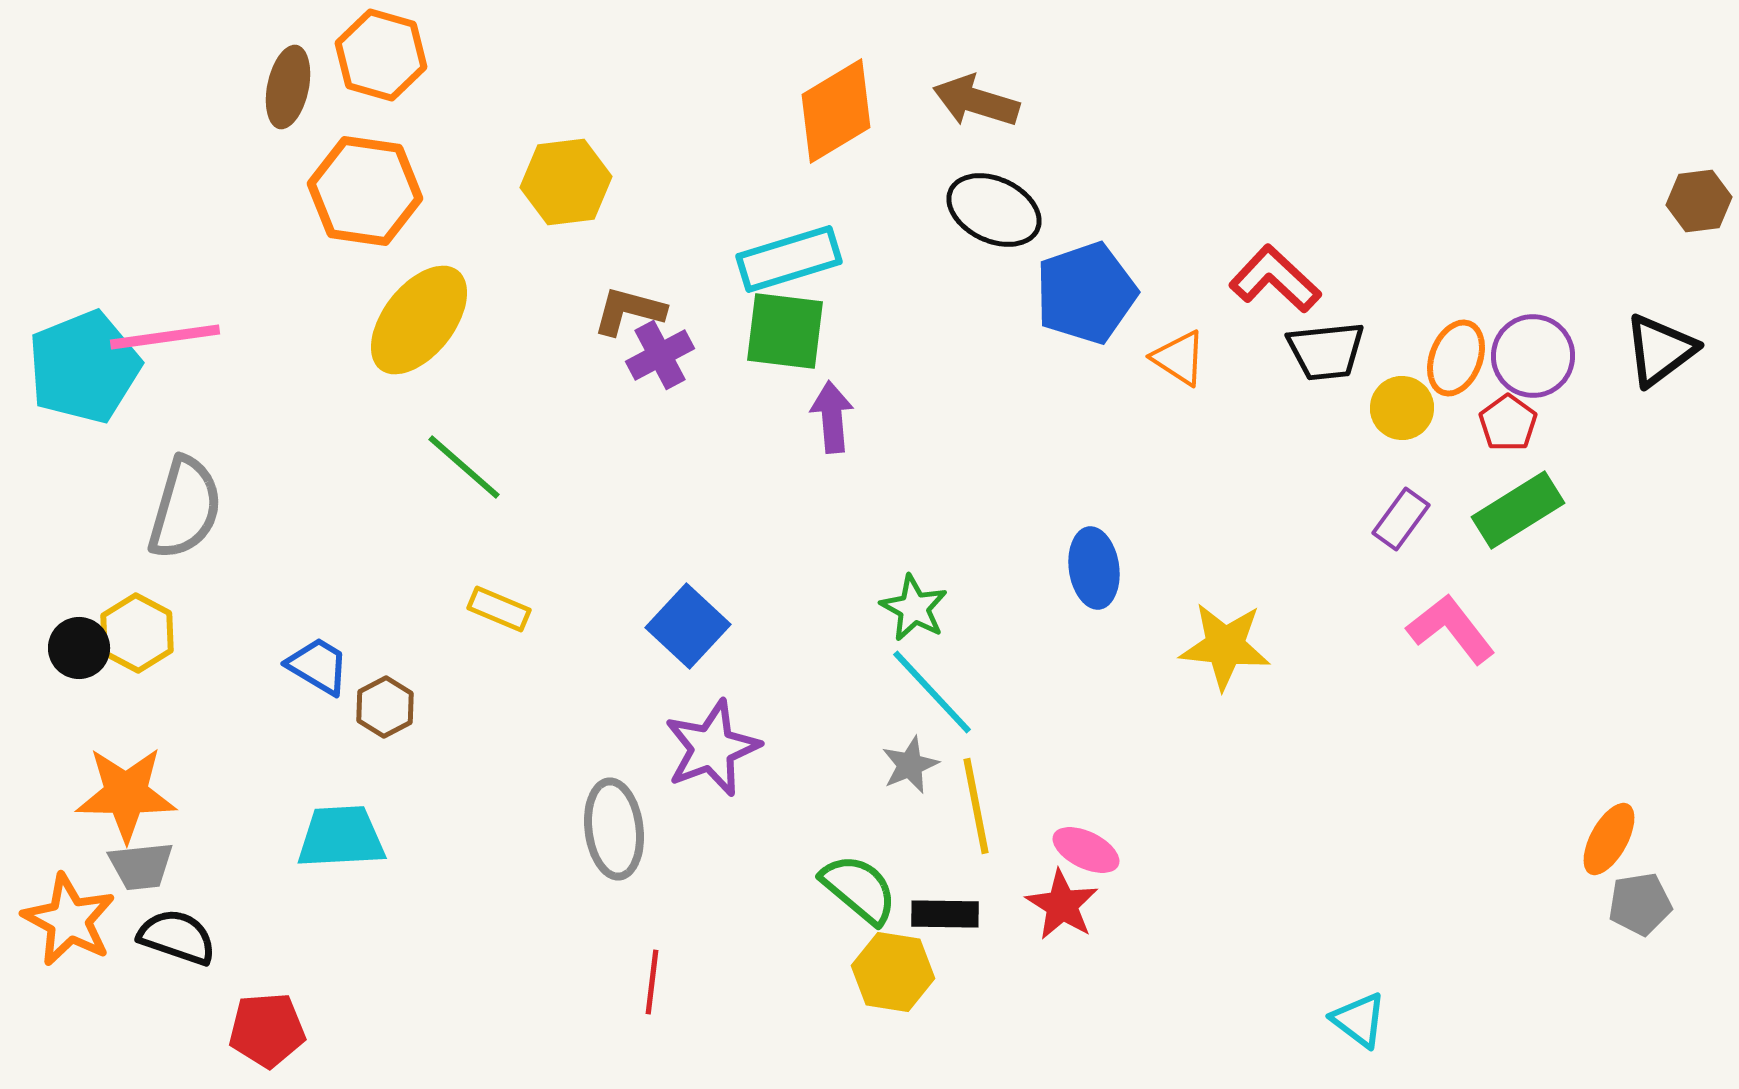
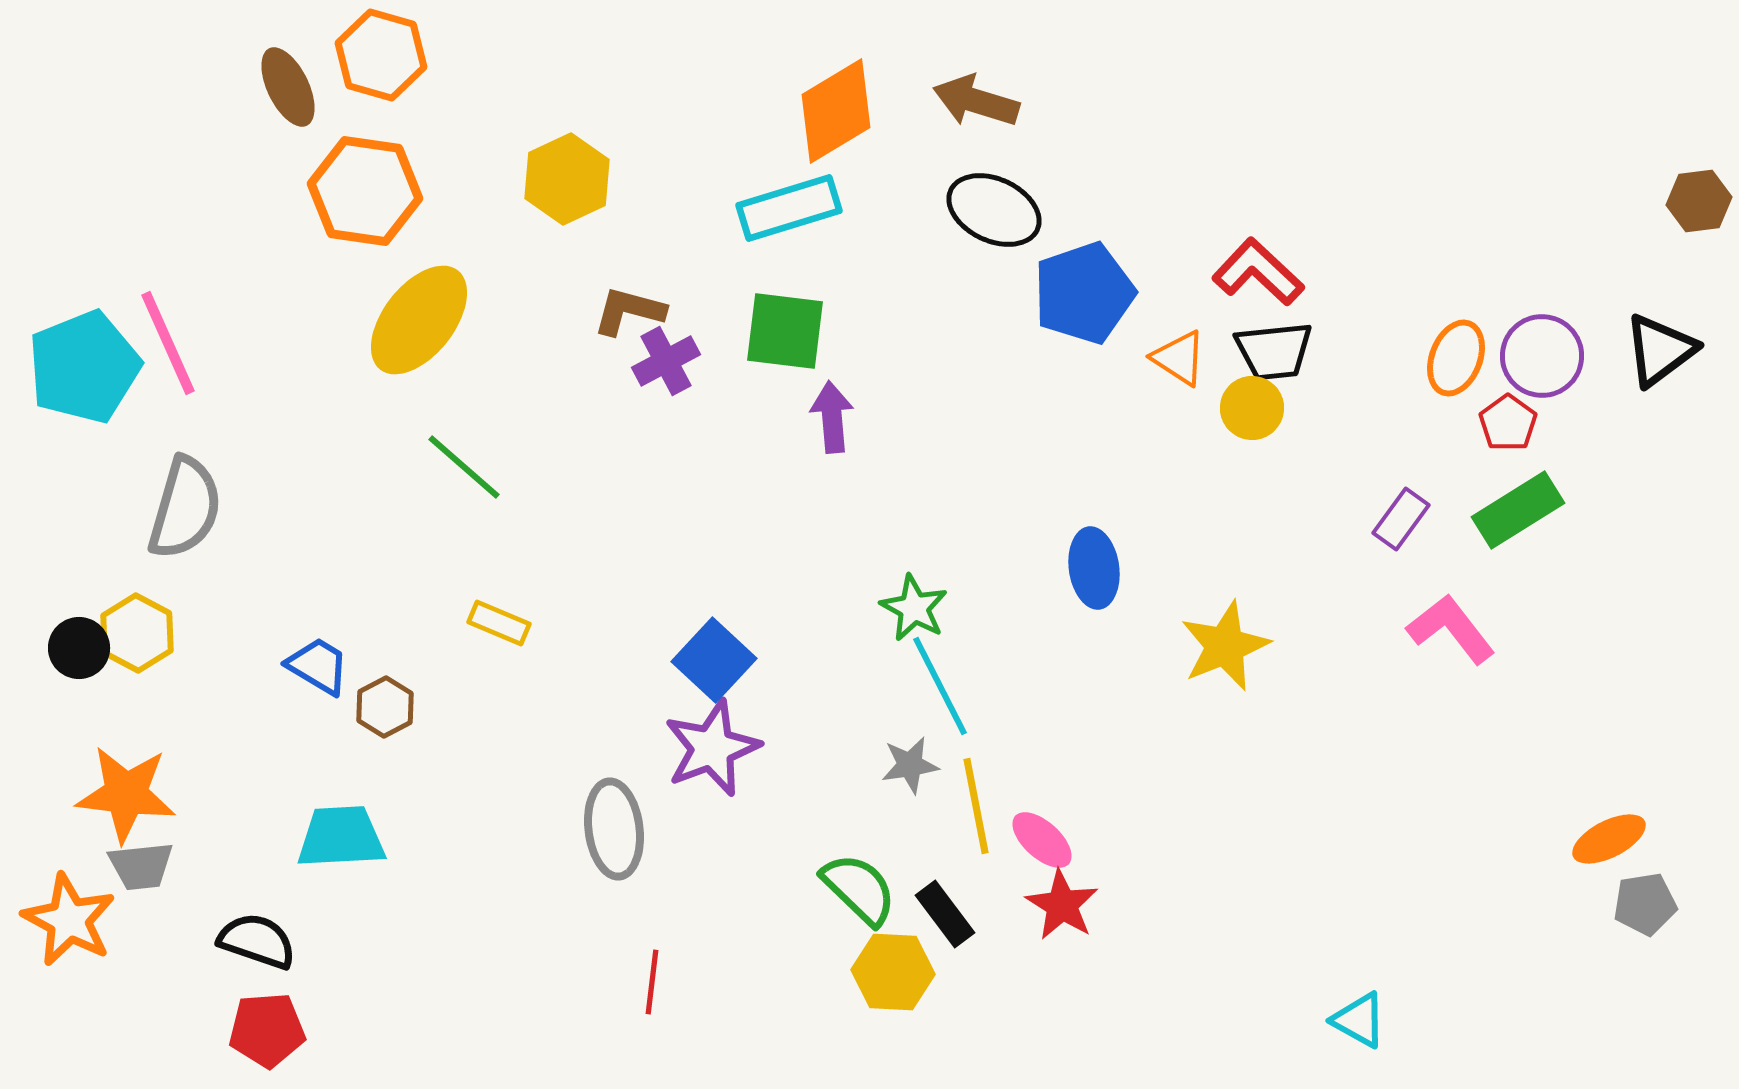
brown ellipse at (288, 87): rotated 38 degrees counterclockwise
yellow hexagon at (566, 182): moved 1 px right, 3 px up; rotated 18 degrees counterclockwise
cyan rectangle at (789, 259): moved 51 px up
red L-shape at (1275, 279): moved 17 px left, 7 px up
blue pentagon at (1086, 293): moved 2 px left
pink line at (165, 337): moved 3 px right, 6 px down; rotated 74 degrees clockwise
black trapezoid at (1326, 351): moved 52 px left
purple cross at (660, 355): moved 6 px right, 6 px down
purple circle at (1533, 356): moved 9 px right
yellow circle at (1402, 408): moved 150 px left
yellow rectangle at (499, 609): moved 14 px down
blue square at (688, 626): moved 26 px right, 34 px down
yellow star at (1225, 646): rotated 28 degrees counterclockwise
cyan line at (932, 692): moved 8 px right, 6 px up; rotated 16 degrees clockwise
gray star at (910, 765): rotated 14 degrees clockwise
orange star at (126, 794): rotated 6 degrees clockwise
orange ellipse at (1609, 839): rotated 34 degrees clockwise
pink ellipse at (1086, 850): moved 44 px left, 10 px up; rotated 16 degrees clockwise
green semicircle at (859, 889): rotated 4 degrees clockwise
gray pentagon at (1640, 904): moved 5 px right
black rectangle at (945, 914): rotated 52 degrees clockwise
black semicircle at (177, 937): moved 80 px right, 4 px down
yellow hexagon at (893, 972): rotated 6 degrees counterclockwise
cyan triangle at (1359, 1020): rotated 8 degrees counterclockwise
